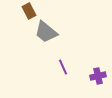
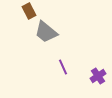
purple cross: rotated 21 degrees counterclockwise
